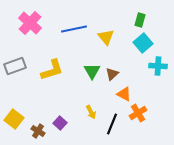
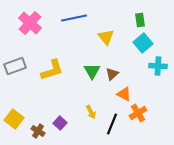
green rectangle: rotated 24 degrees counterclockwise
blue line: moved 11 px up
